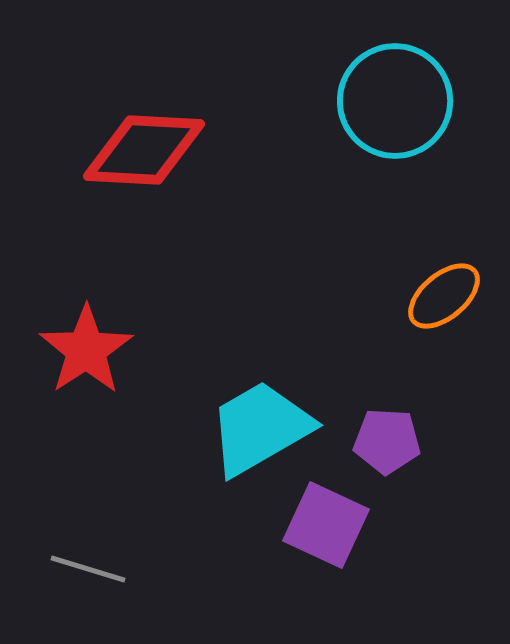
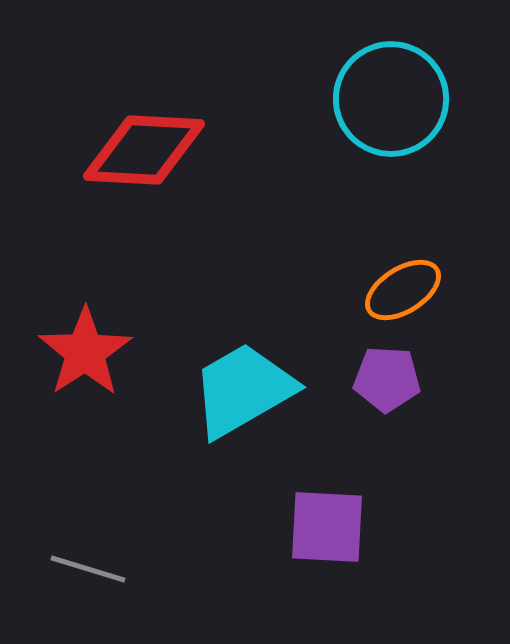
cyan circle: moved 4 px left, 2 px up
orange ellipse: moved 41 px left, 6 px up; rotated 8 degrees clockwise
red star: moved 1 px left, 2 px down
cyan trapezoid: moved 17 px left, 38 px up
purple pentagon: moved 62 px up
purple square: moved 1 px right, 2 px down; rotated 22 degrees counterclockwise
